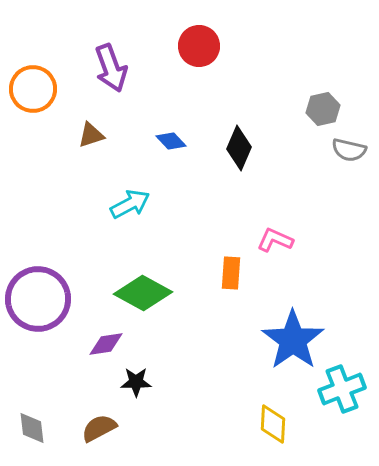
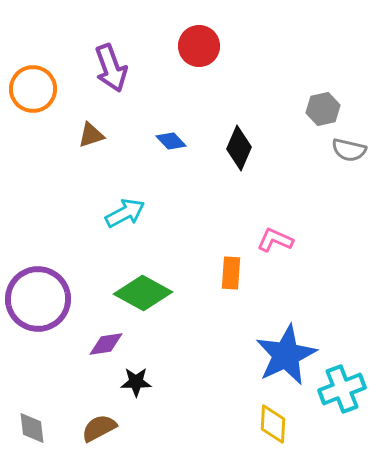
cyan arrow: moved 5 px left, 9 px down
blue star: moved 7 px left, 15 px down; rotated 10 degrees clockwise
